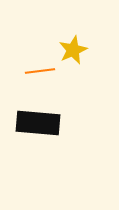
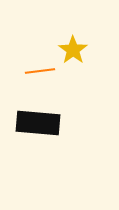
yellow star: rotated 12 degrees counterclockwise
